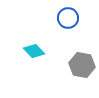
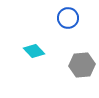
gray hexagon: rotated 15 degrees counterclockwise
